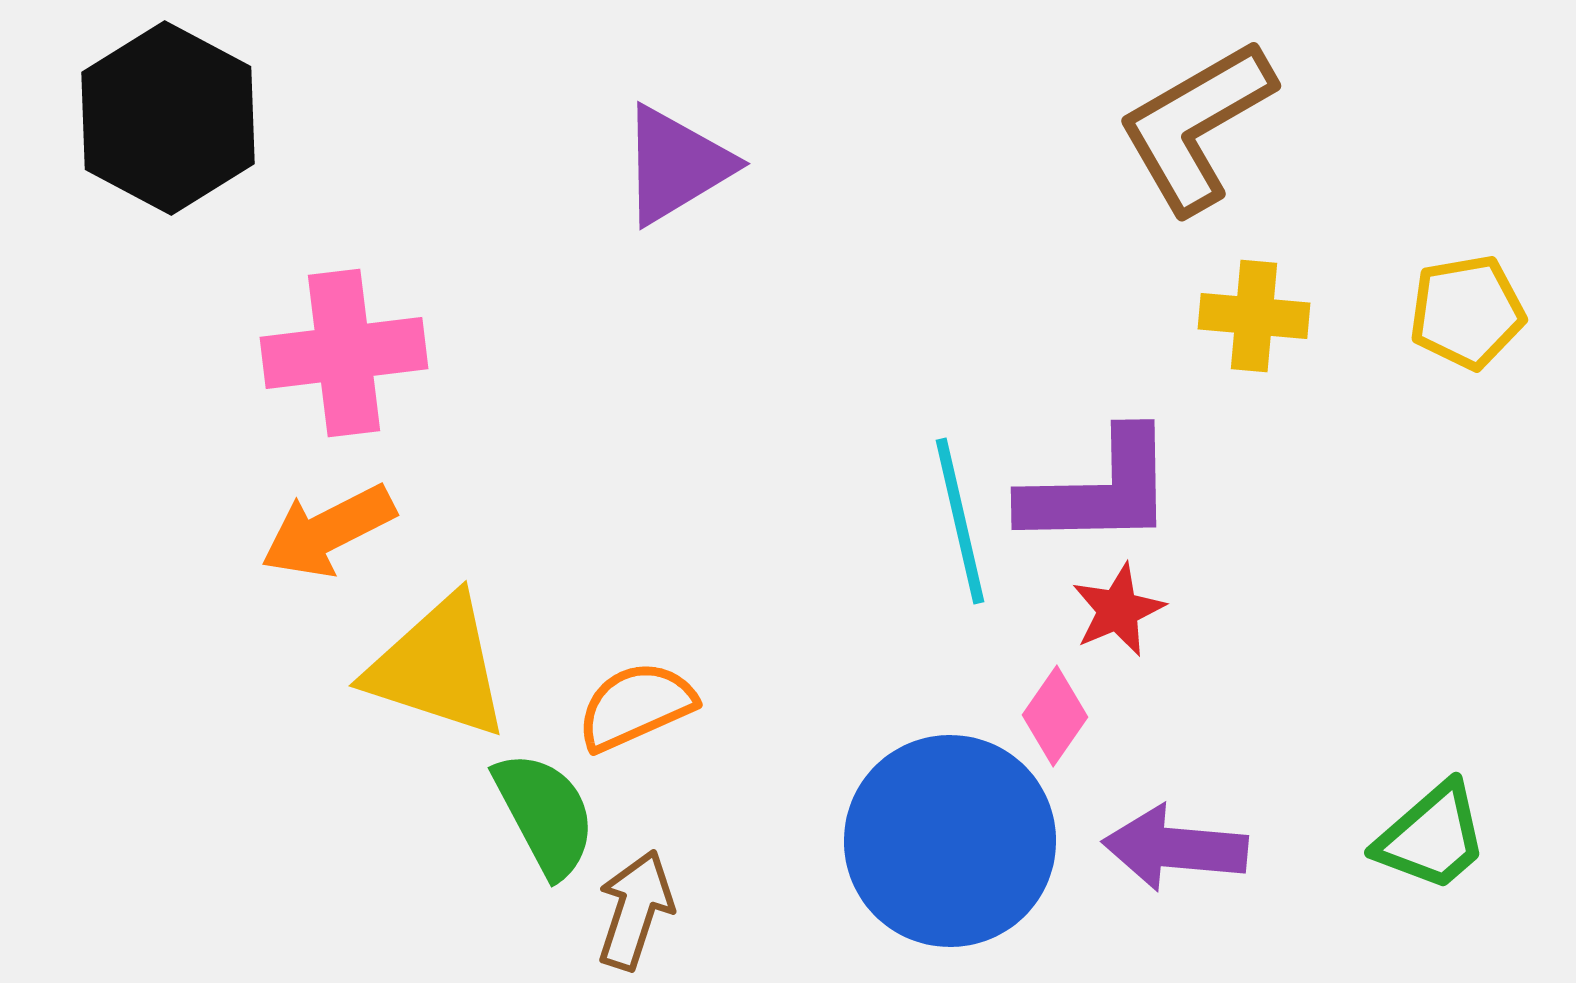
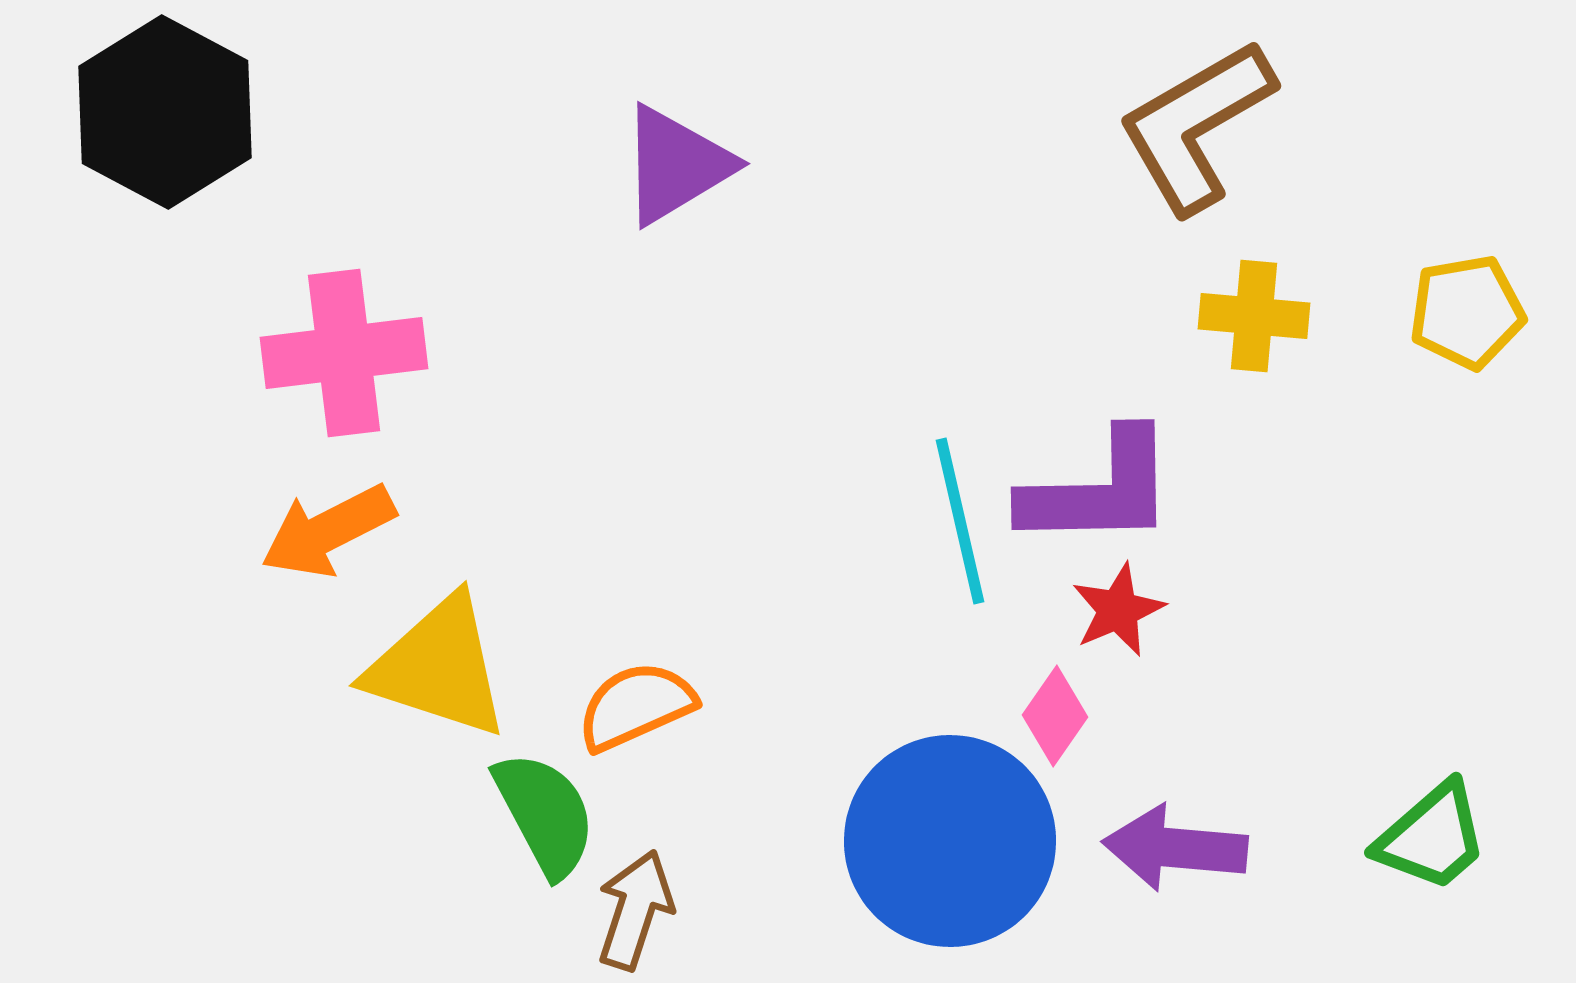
black hexagon: moved 3 px left, 6 px up
